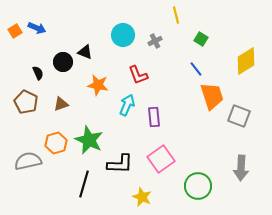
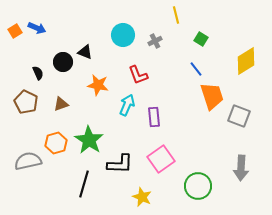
green star: rotated 8 degrees clockwise
